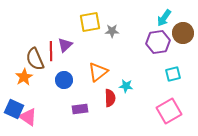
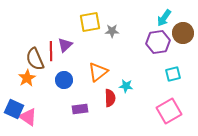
orange star: moved 3 px right, 1 px down
